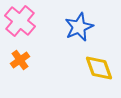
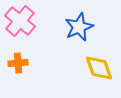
orange cross: moved 2 px left, 3 px down; rotated 30 degrees clockwise
